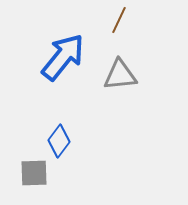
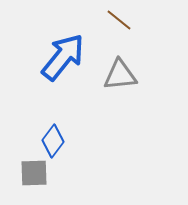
brown line: rotated 76 degrees counterclockwise
blue diamond: moved 6 px left
